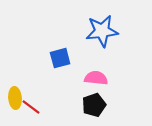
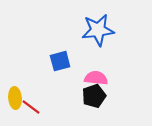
blue star: moved 4 px left, 1 px up
blue square: moved 3 px down
black pentagon: moved 9 px up
